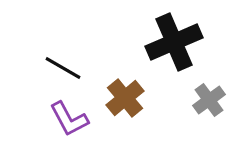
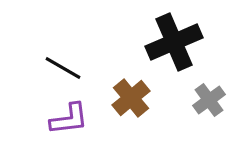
brown cross: moved 6 px right
purple L-shape: rotated 69 degrees counterclockwise
